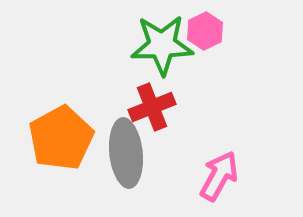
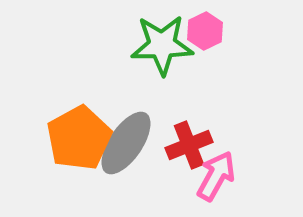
red cross: moved 37 px right, 38 px down
orange pentagon: moved 18 px right
gray ellipse: moved 10 px up; rotated 40 degrees clockwise
pink arrow: moved 3 px left
